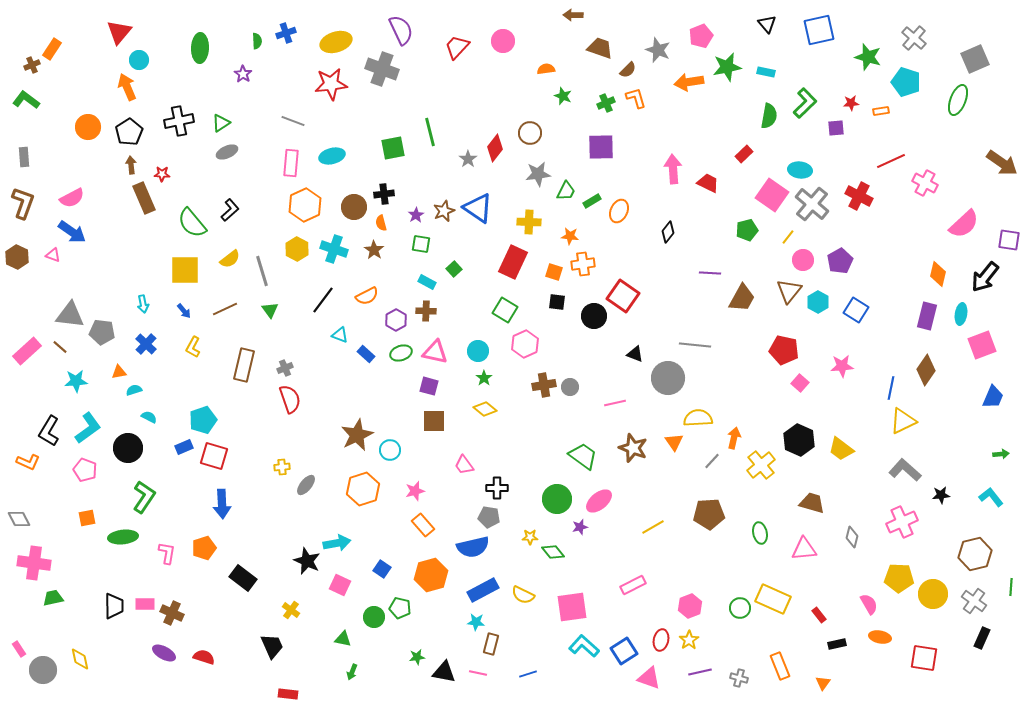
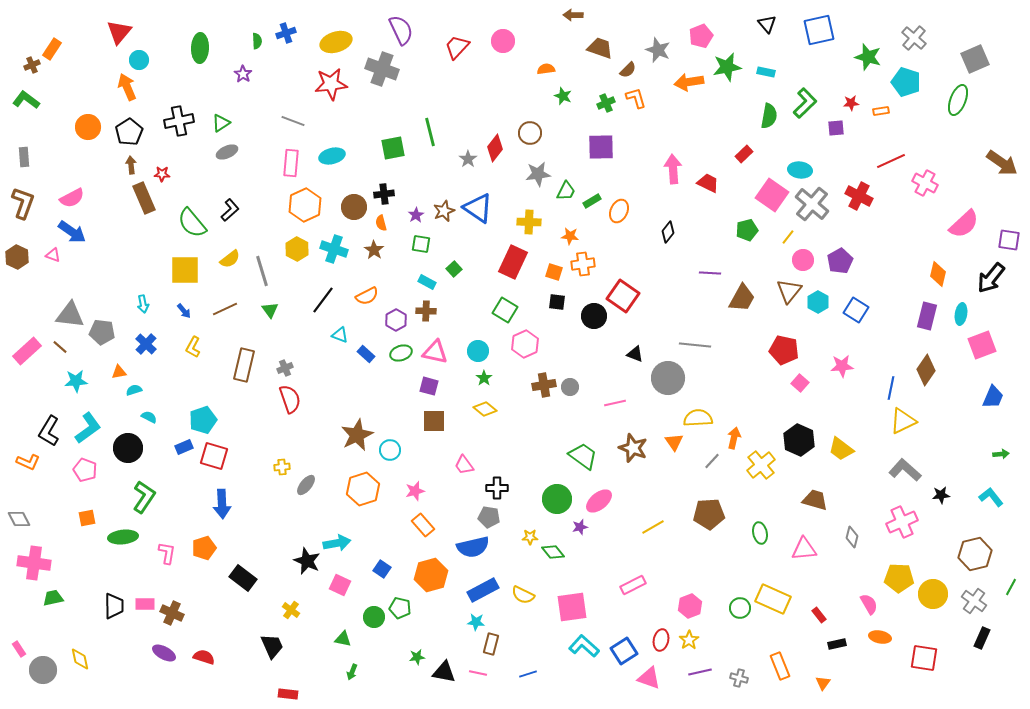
black arrow at (985, 277): moved 6 px right, 1 px down
brown trapezoid at (812, 503): moved 3 px right, 3 px up
green line at (1011, 587): rotated 24 degrees clockwise
